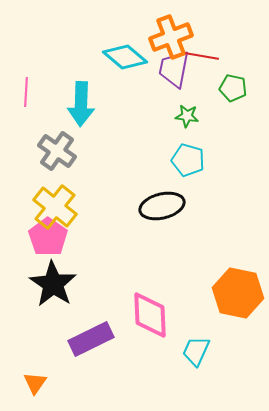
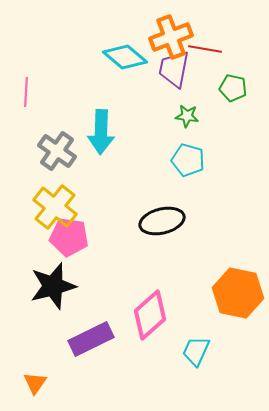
red line: moved 3 px right, 7 px up
cyan arrow: moved 20 px right, 28 px down
black ellipse: moved 15 px down
pink pentagon: moved 21 px right; rotated 27 degrees counterclockwise
black star: moved 2 px down; rotated 24 degrees clockwise
pink diamond: rotated 51 degrees clockwise
